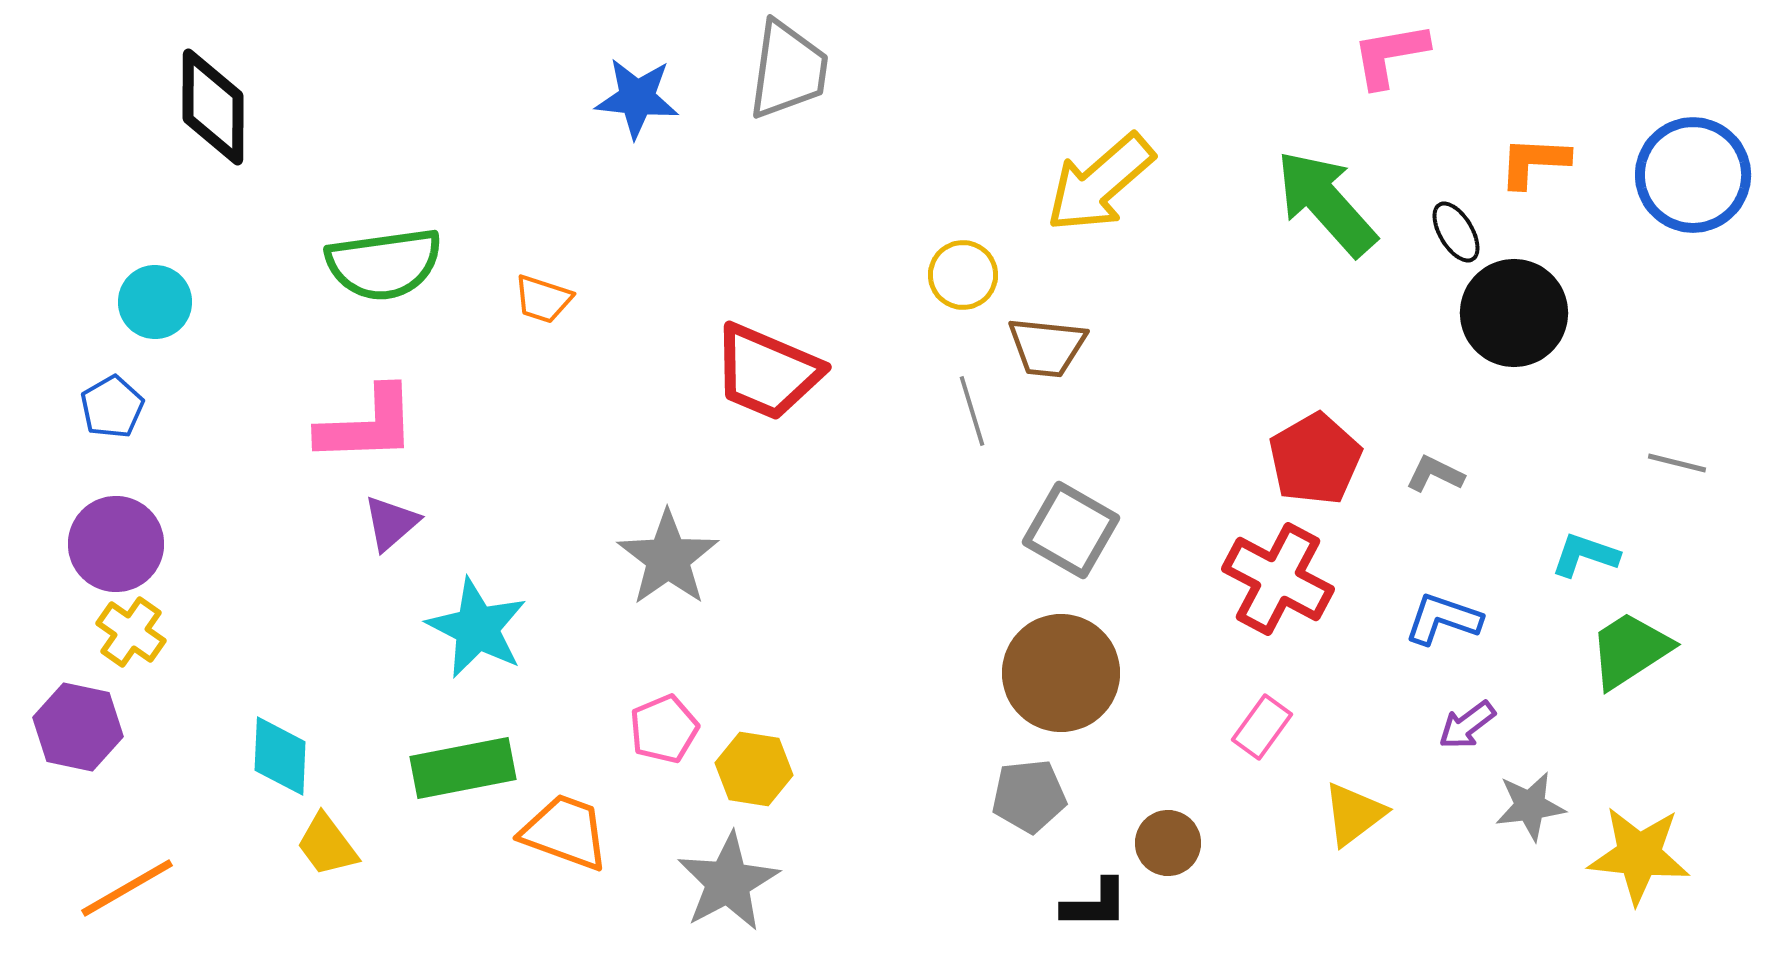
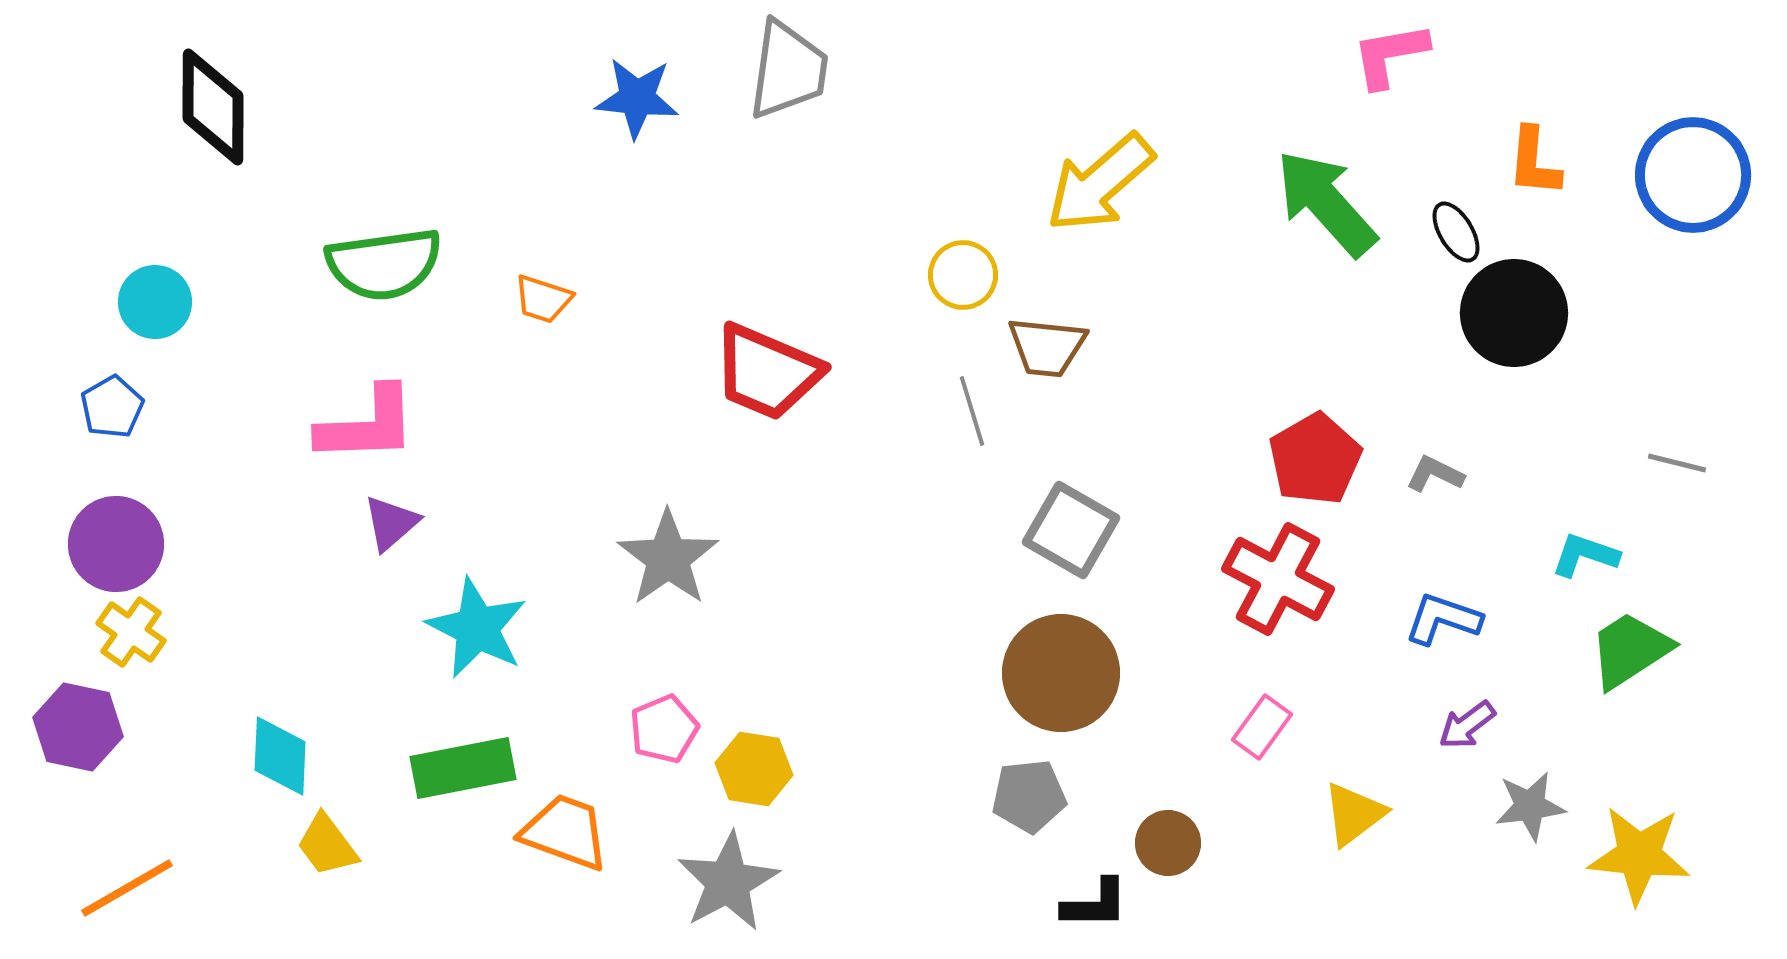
orange L-shape at (1534, 162): rotated 88 degrees counterclockwise
